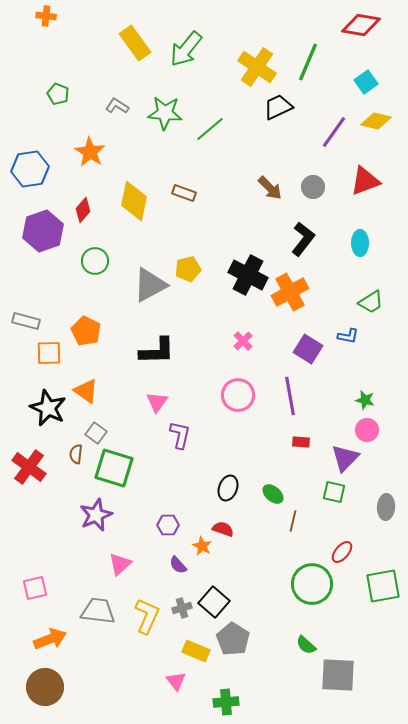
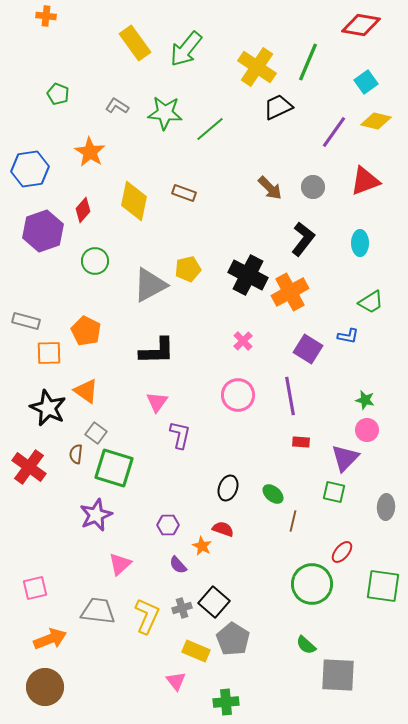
green square at (383, 586): rotated 18 degrees clockwise
